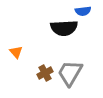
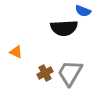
blue semicircle: rotated 28 degrees clockwise
orange triangle: rotated 24 degrees counterclockwise
